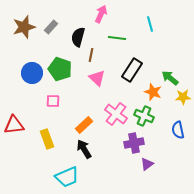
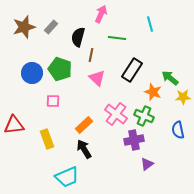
purple cross: moved 3 px up
